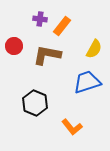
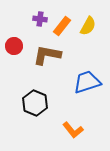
yellow semicircle: moved 6 px left, 23 px up
orange L-shape: moved 1 px right, 3 px down
